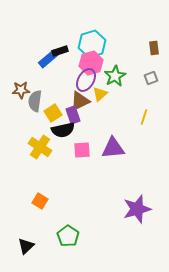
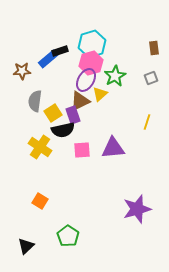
brown star: moved 1 px right, 19 px up
yellow line: moved 3 px right, 5 px down
